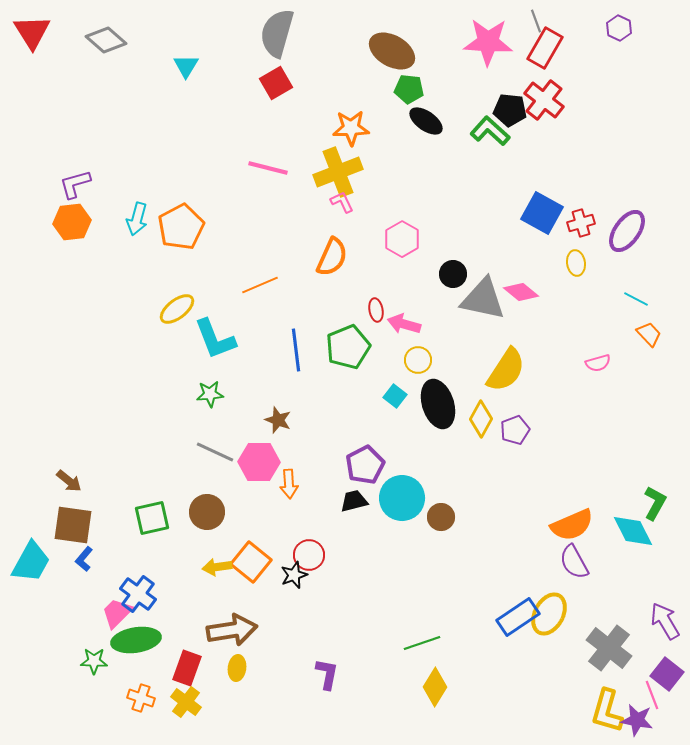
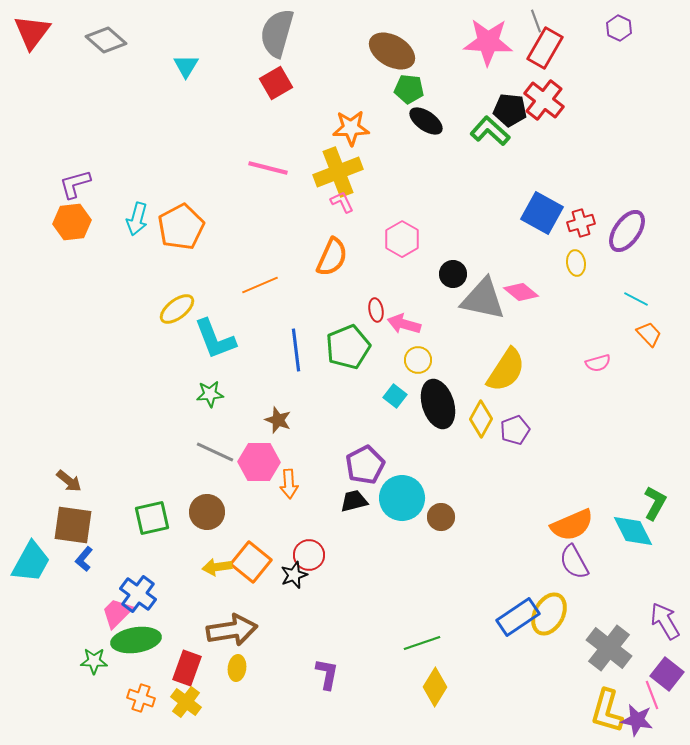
red triangle at (32, 32): rotated 9 degrees clockwise
